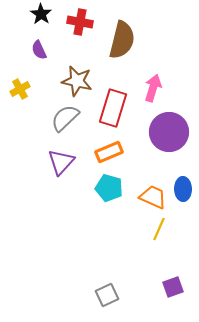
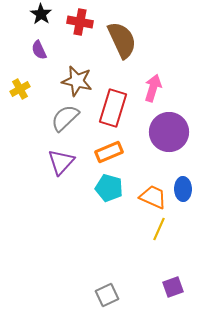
brown semicircle: rotated 39 degrees counterclockwise
